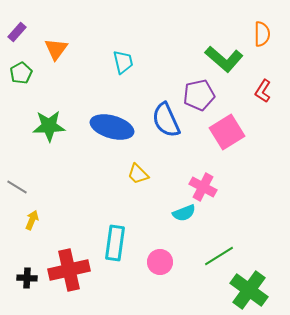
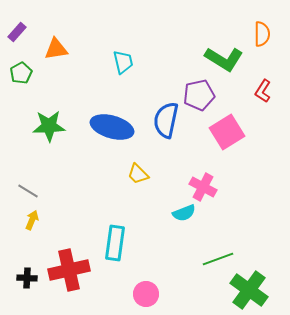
orange triangle: rotated 45 degrees clockwise
green L-shape: rotated 9 degrees counterclockwise
blue semicircle: rotated 36 degrees clockwise
gray line: moved 11 px right, 4 px down
green line: moved 1 px left, 3 px down; rotated 12 degrees clockwise
pink circle: moved 14 px left, 32 px down
